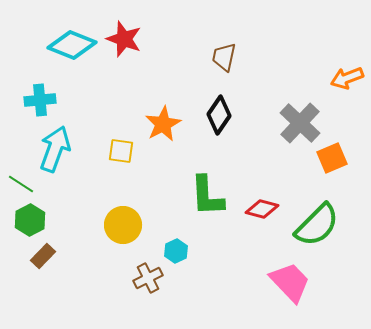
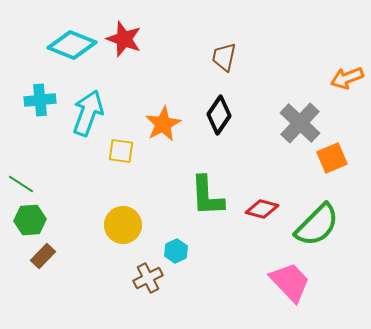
cyan arrow: moved 33 px right, 36 px up
green hexagon: rotated 24 degrees clockwise
